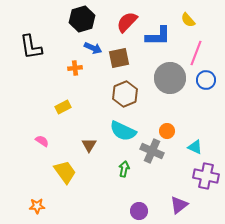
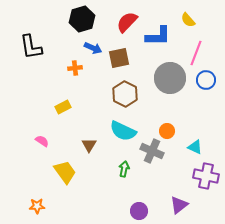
brown hexagon: rotated 10 degrees counterclockwise
